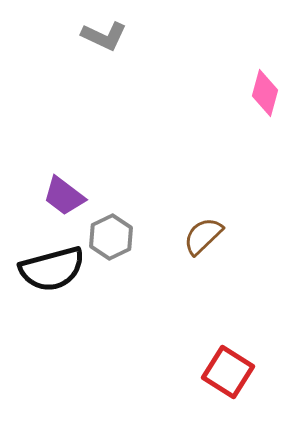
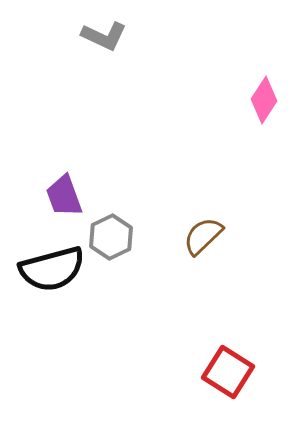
pink diamond: moved 1 px left, 7 px down; rotated 18 degrees clockwise
purple trapezoid: rotated 33 degrees clockwise
